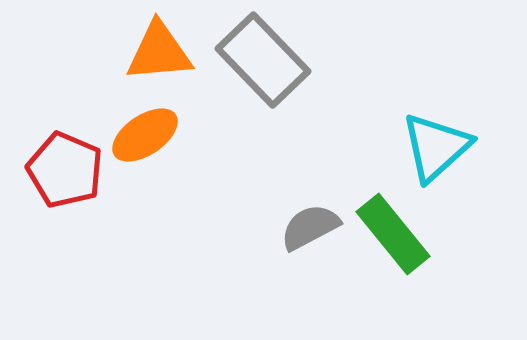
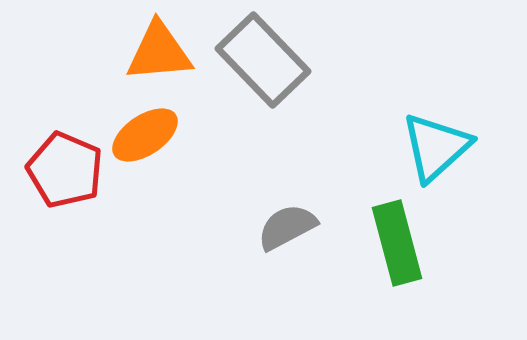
gray semicircle: moved 23 px left
green rectangle: moved 4 px right, 9 px down; rotated 24 degrees clockwise
